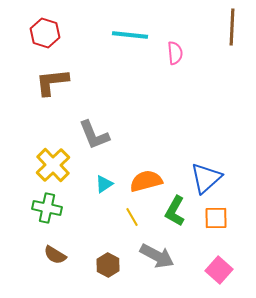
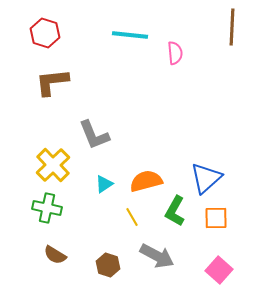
brown hexagon: rotated 10 degrees counterclockwise
